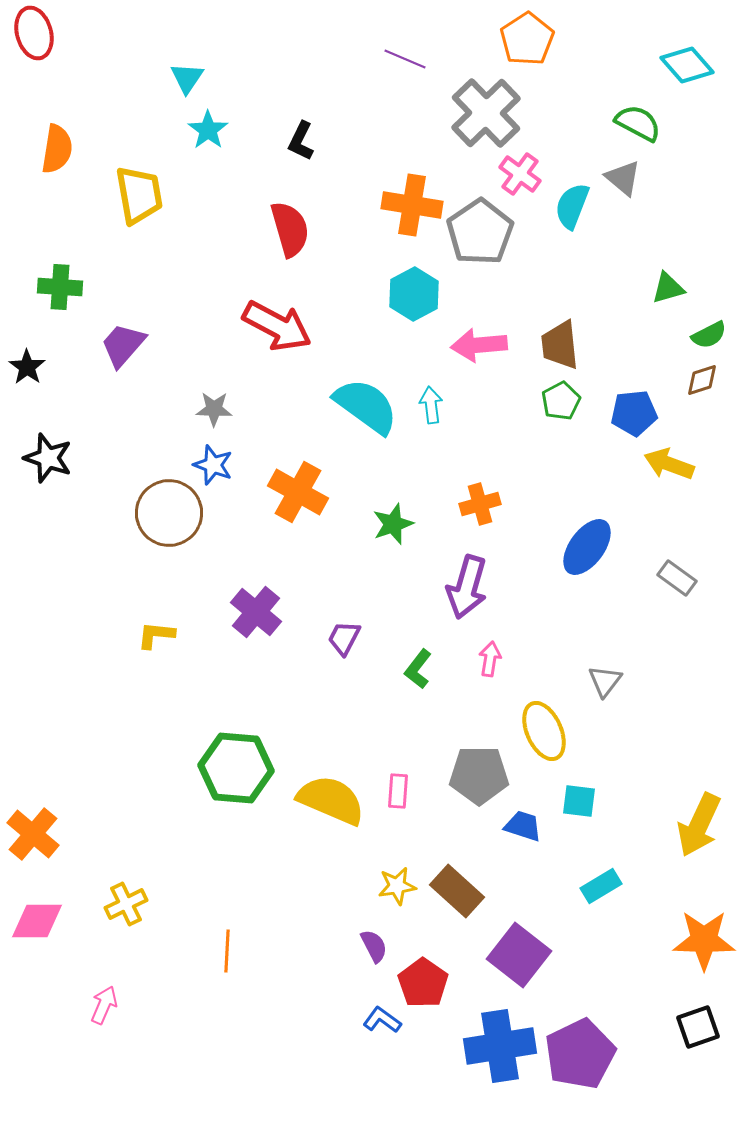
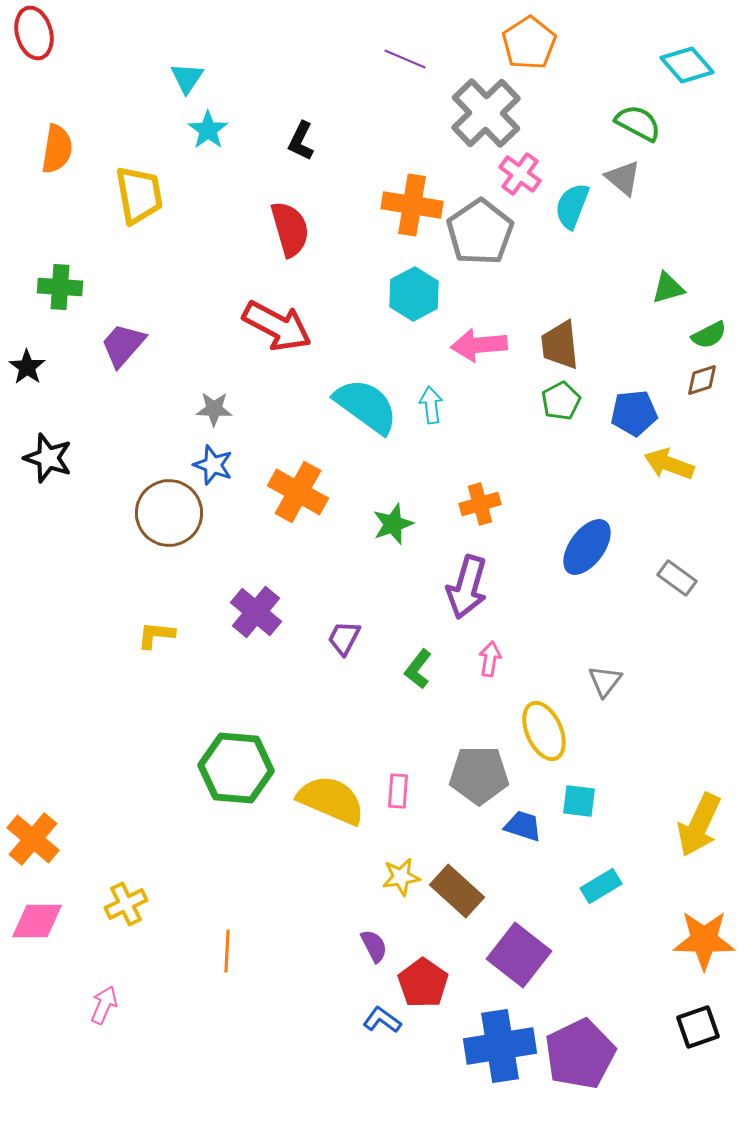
orange pentagon at (527, 39): moved 2 px right, 4 px down
orange cross at (33, 834): moved 5 px down
yellow star at (397, 886): moved 4 px right, 9 px up
